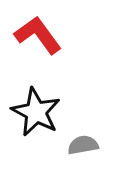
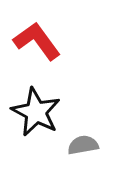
red L-shape: moved 1 px left, 6 px down
